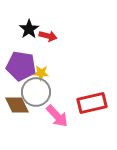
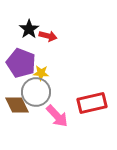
purple pentagon: moved 3 px up; rotated 12 degrees clockwise
